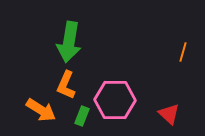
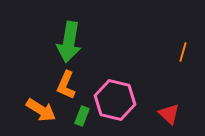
pink hexagon: rotated 12 degrees clockwise
